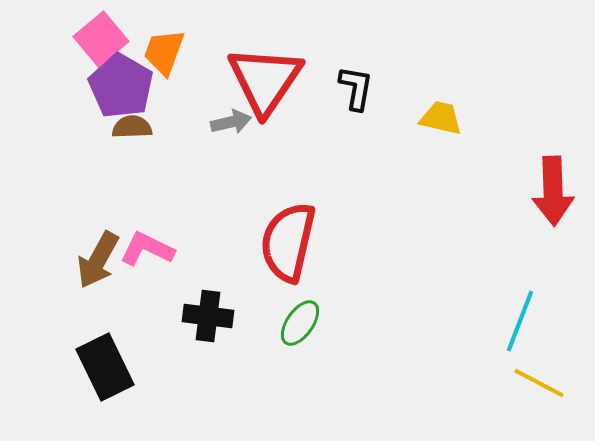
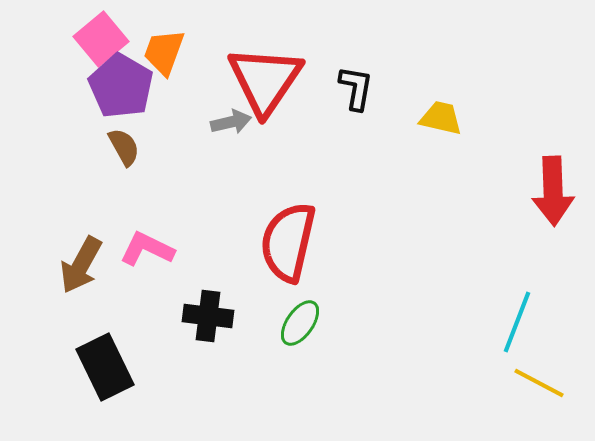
brown semicircle: moved 8 px left, 20 px down; rotated 63 degrees clockwise
brown arrow: moved 17 px left, 5 px down
cyan line: moved 3 px left, 1 px down
